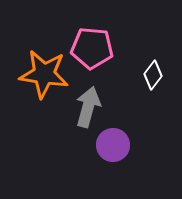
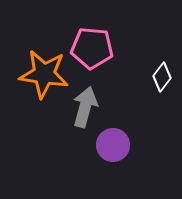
white diamond: moved 9 px right, 2 px down
gray arrow: moved 3 px left
